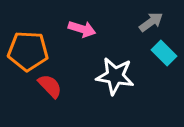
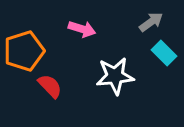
orange pentagon: moved 4 px left; rotated 21 degrees counterclockwise
white star: rotated 15 degrees counterclockwise
